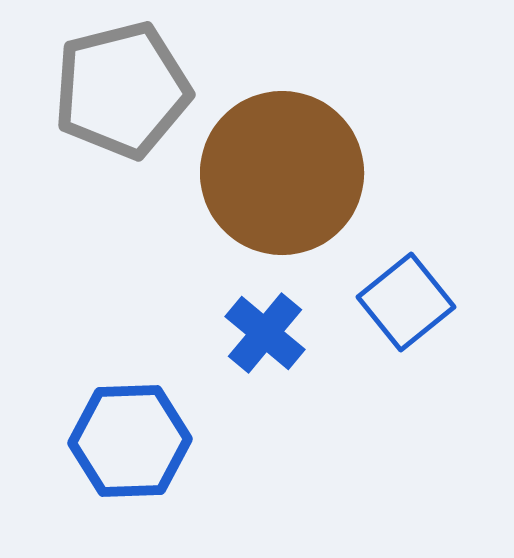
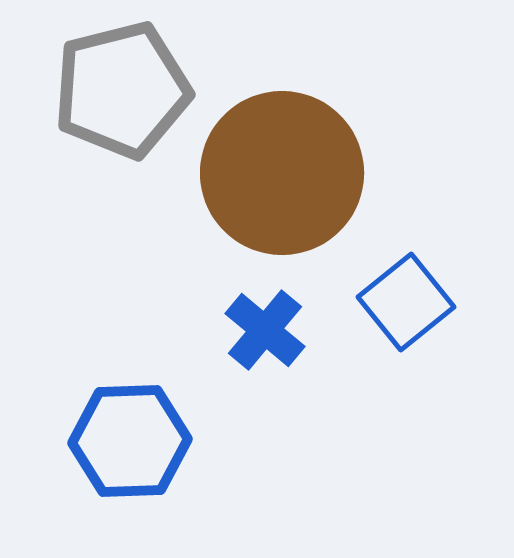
blue cross: moved 3 px up
